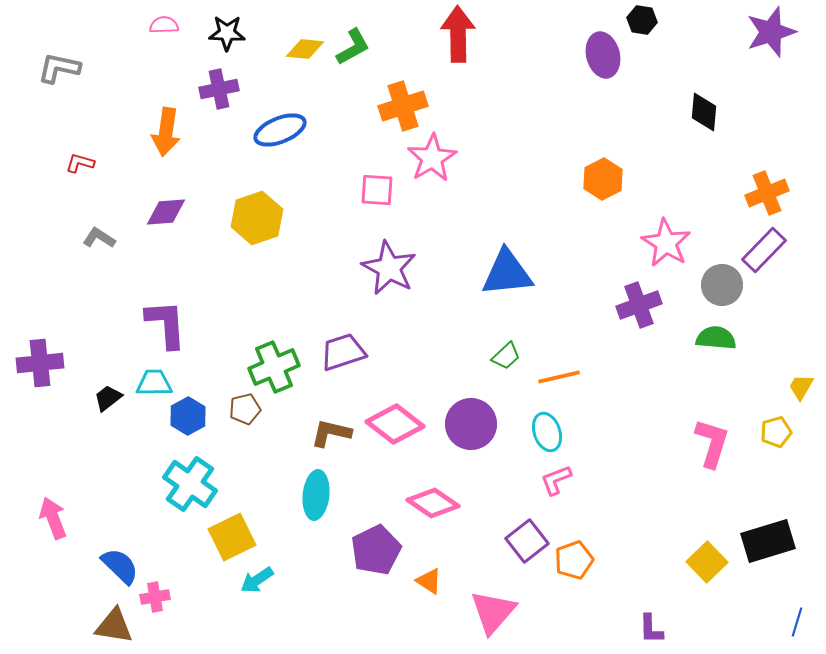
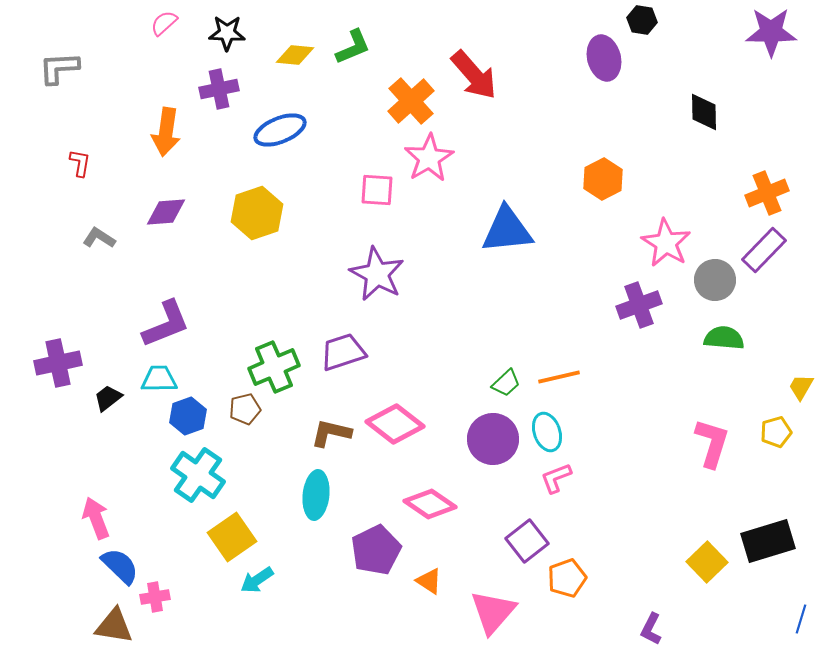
pink semicircle at (164, 25): moved 2 px up; rotated 40 degrees counterclockwise
purple star at (771, 32): rotated 18 degrees clockwise
red arrow at (458, 34): moved 16 px right, 41 px down; rotated 140 degrees clockwise
green L-shape at (353, 47): rotated 6 degrees clockwise
yellow diamond at (305, 49): moved 10 px left, 6 px down
purple ellipse at (603, 55): moved 1 px right, 3 px down
gray L-shape at (59, 68): rotated 15 degrees counterclockwise
orange cross at (403, 106): moved 8 px right, 5 px up; rotated 24 degrees counterclockwise
black diamond at (704, 112): rotated 6 degrees counterclockwise
pink star at (432, 158): moved 3 px left
red L-shape at (80, 163): rotated 84 degrees clockwise
yellow hexagon at (257, 218): moved 5 px up
purple star at (389, 268): moved 12 px left, 6 px down
blue triangle at (507, 273): moved 43 px up
gray circle at (722, 285): moved 7 px left, 5 px up
purple L-shape at (166, 324): rotated 72 degrees clockwise
green semicircle at (716, 338): moved 8 px right
green trapezoid at (506, 356): moved 27 px down
purple cross at (40, 363): moved 18 px right; rotated 6 degrees counterclockwise
cyan trapezoid at (154, 383): moved 5 px right, 4 px up
blue hexagon at (188, 416): rotated 9 degrees clockwise
purple circle at (471, 424): moved 22 px right, 15 px down
pink L-shape at (556, 480): moved 2 px up
cyan cross at (190, 484): moved 8 px right, 9 px up
pink diamond at (433, 503): moved 3 px left, 1 px down
pink arrow at (53, 518): moved 43 px right
yellow square at (232, 537): rotated 9 degrees counterclockwise
orange pentagon at (574, 560): moved 7 px left, 18 px down
blue line at (797, 622): moved 4 px right, 3 px up
purple L-shape at (651, 629): rotated 28 degrees clockwise
